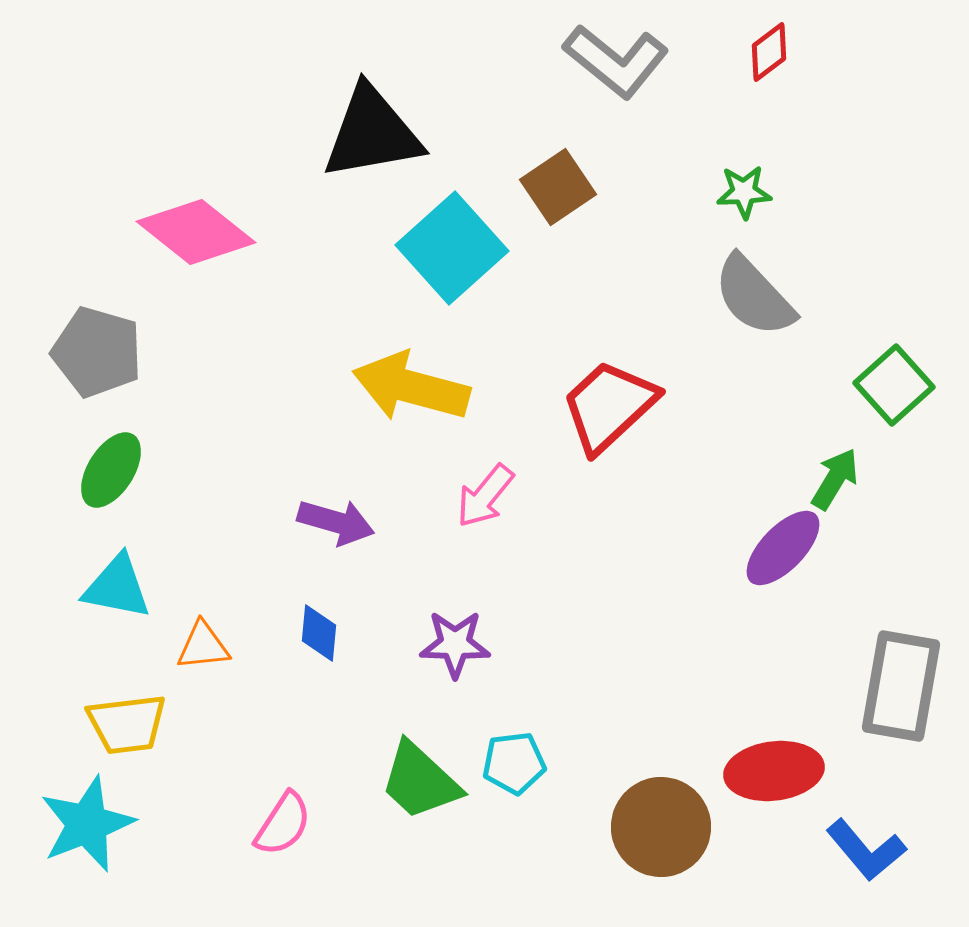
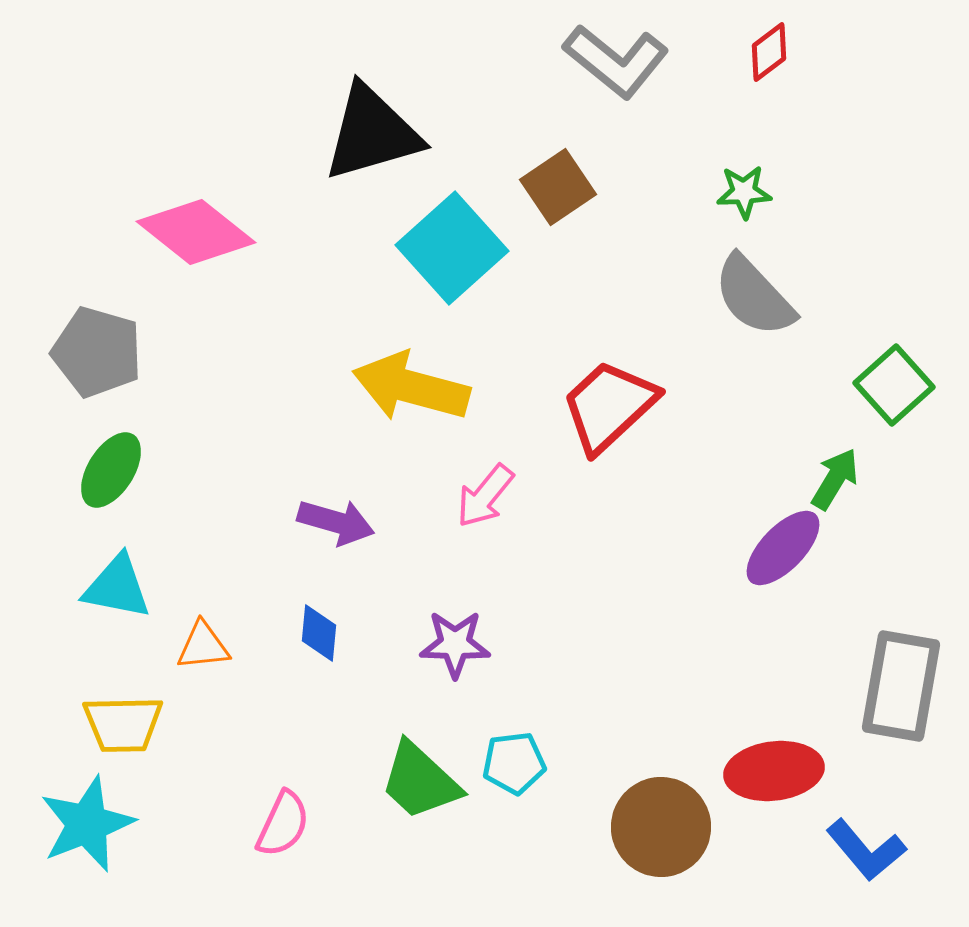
black triangle: rotated 6 degrees counterclockwise
yellow trapezoid: moved 4 px left; rotated 6 degrees clockwise
pink semicircle: rotated 8 degrees counterclockwise
